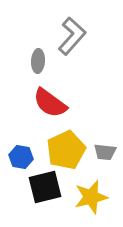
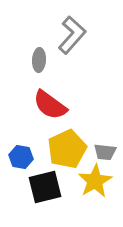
gray L-shape: moved 1 px up
gray ellipse: moved 1 px right, 1 px up
red semicircle: moved 2 px down
yellow pentagon: moved 1 px right, 1 px up
yellow star: moved 4 px right, 16 px up; rotated 16 degrees counterclockwise
